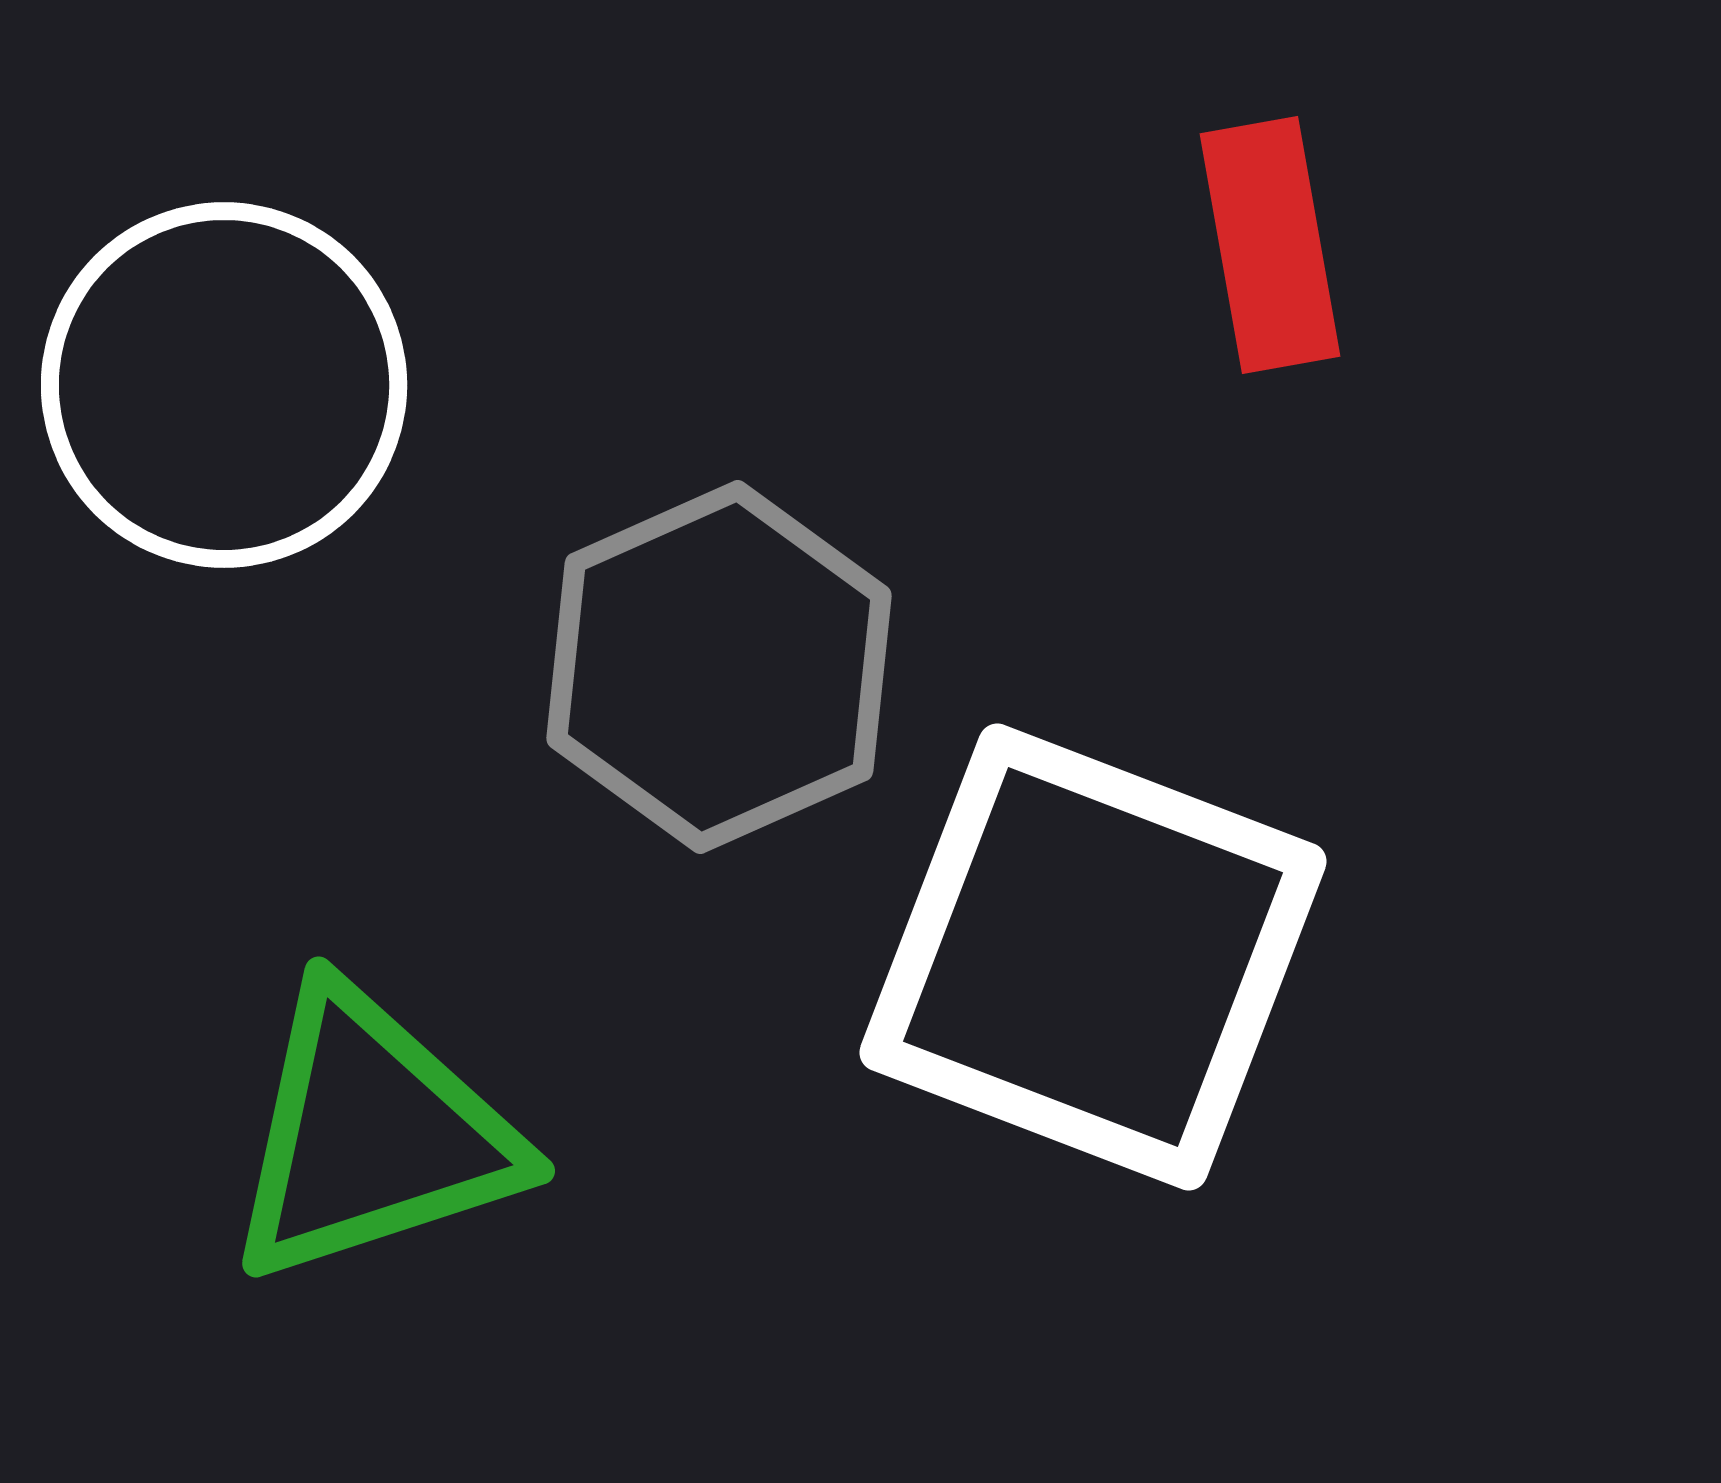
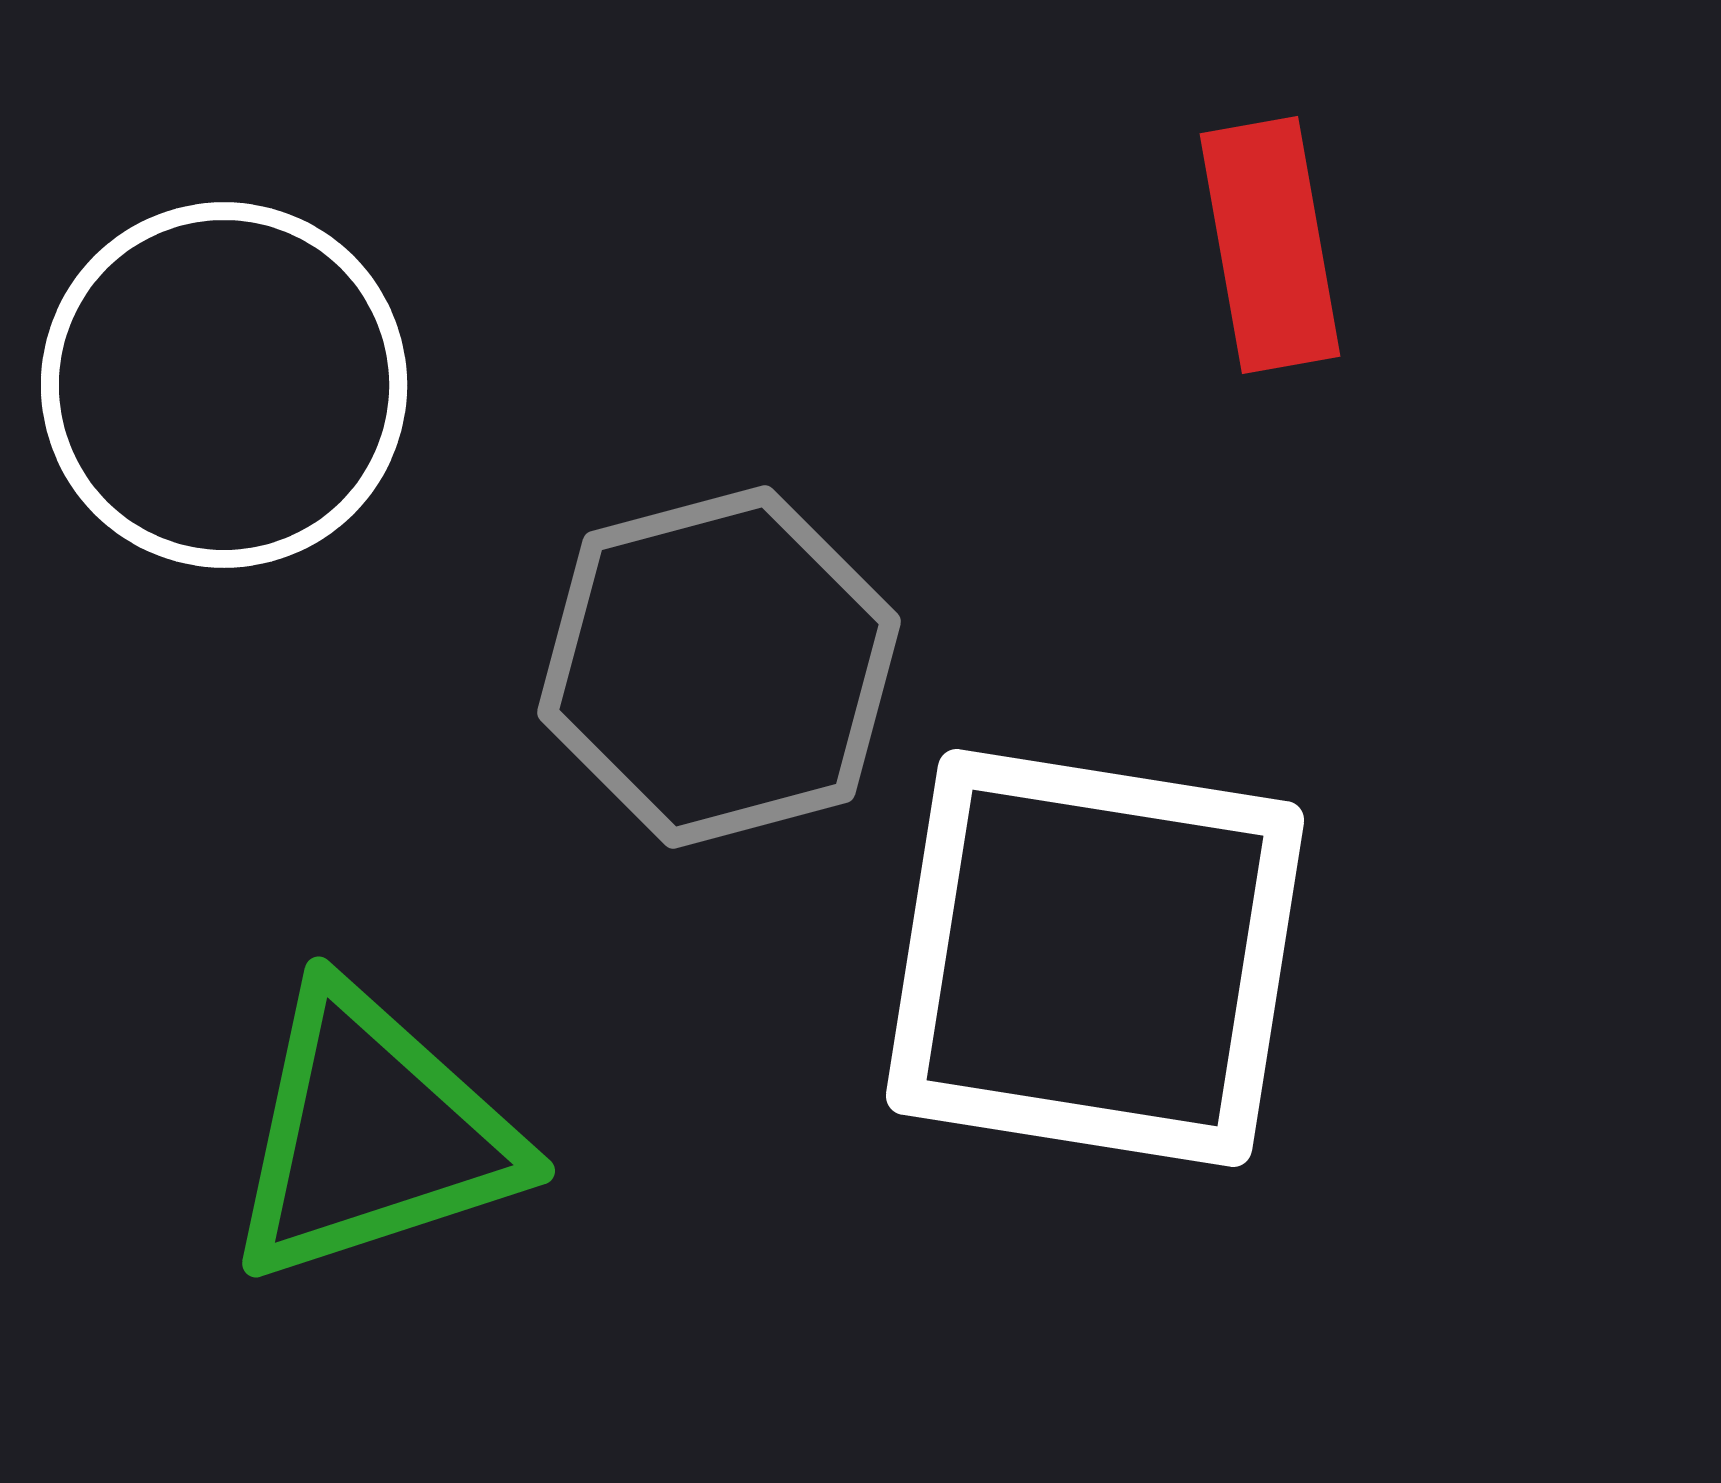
gray hexagon: rotated 9 degrees clockwise
white square: moved 2 px right, 1 px down; rotated 12 degrees counterclockwise
